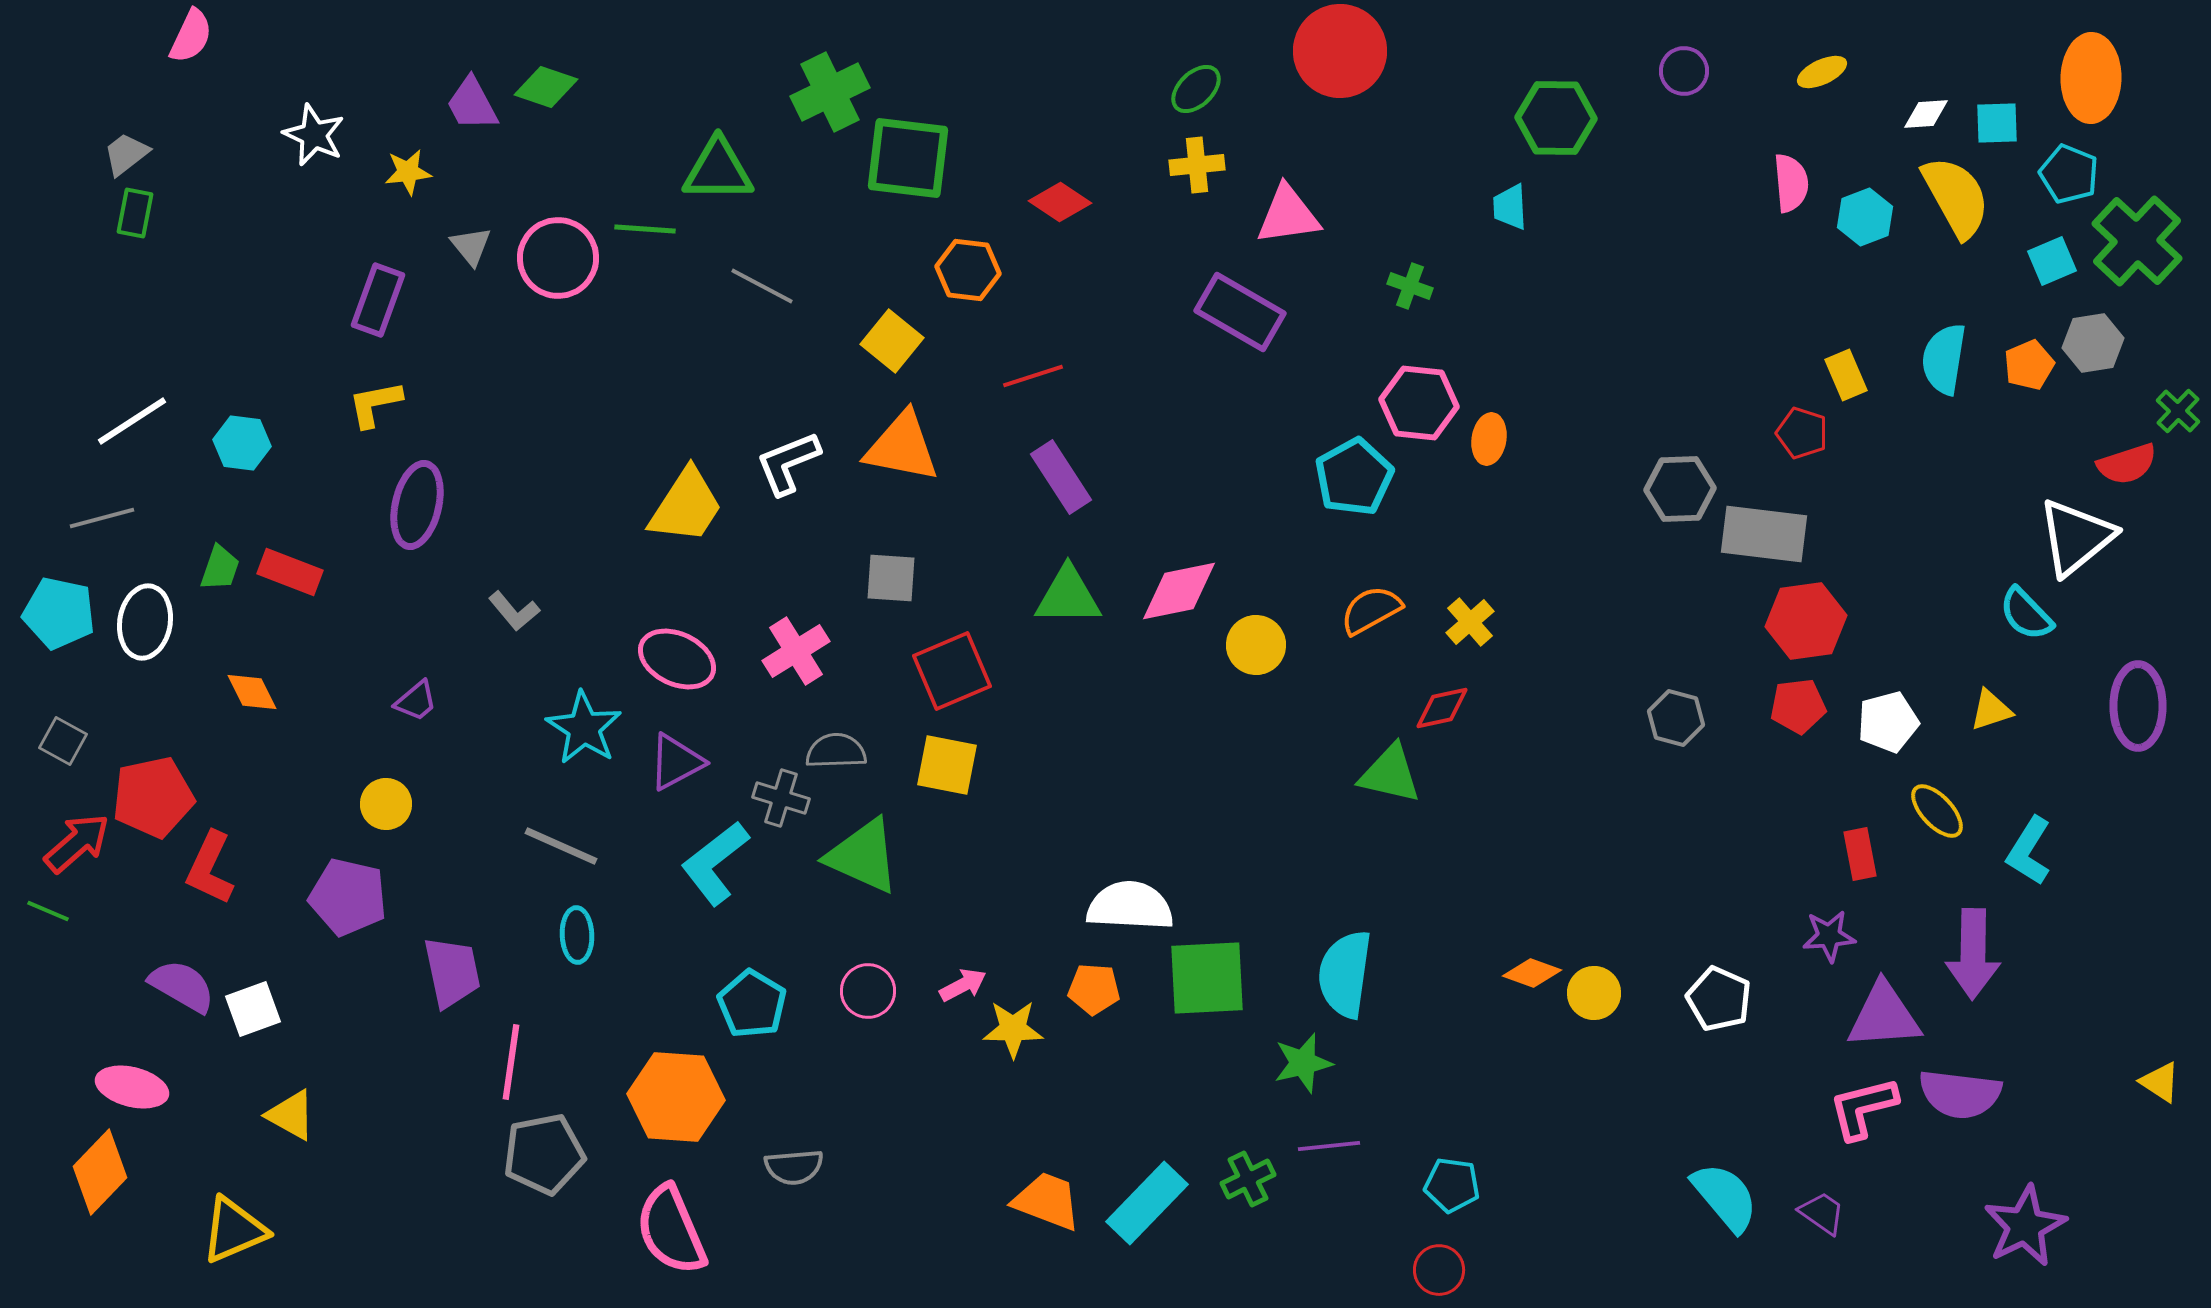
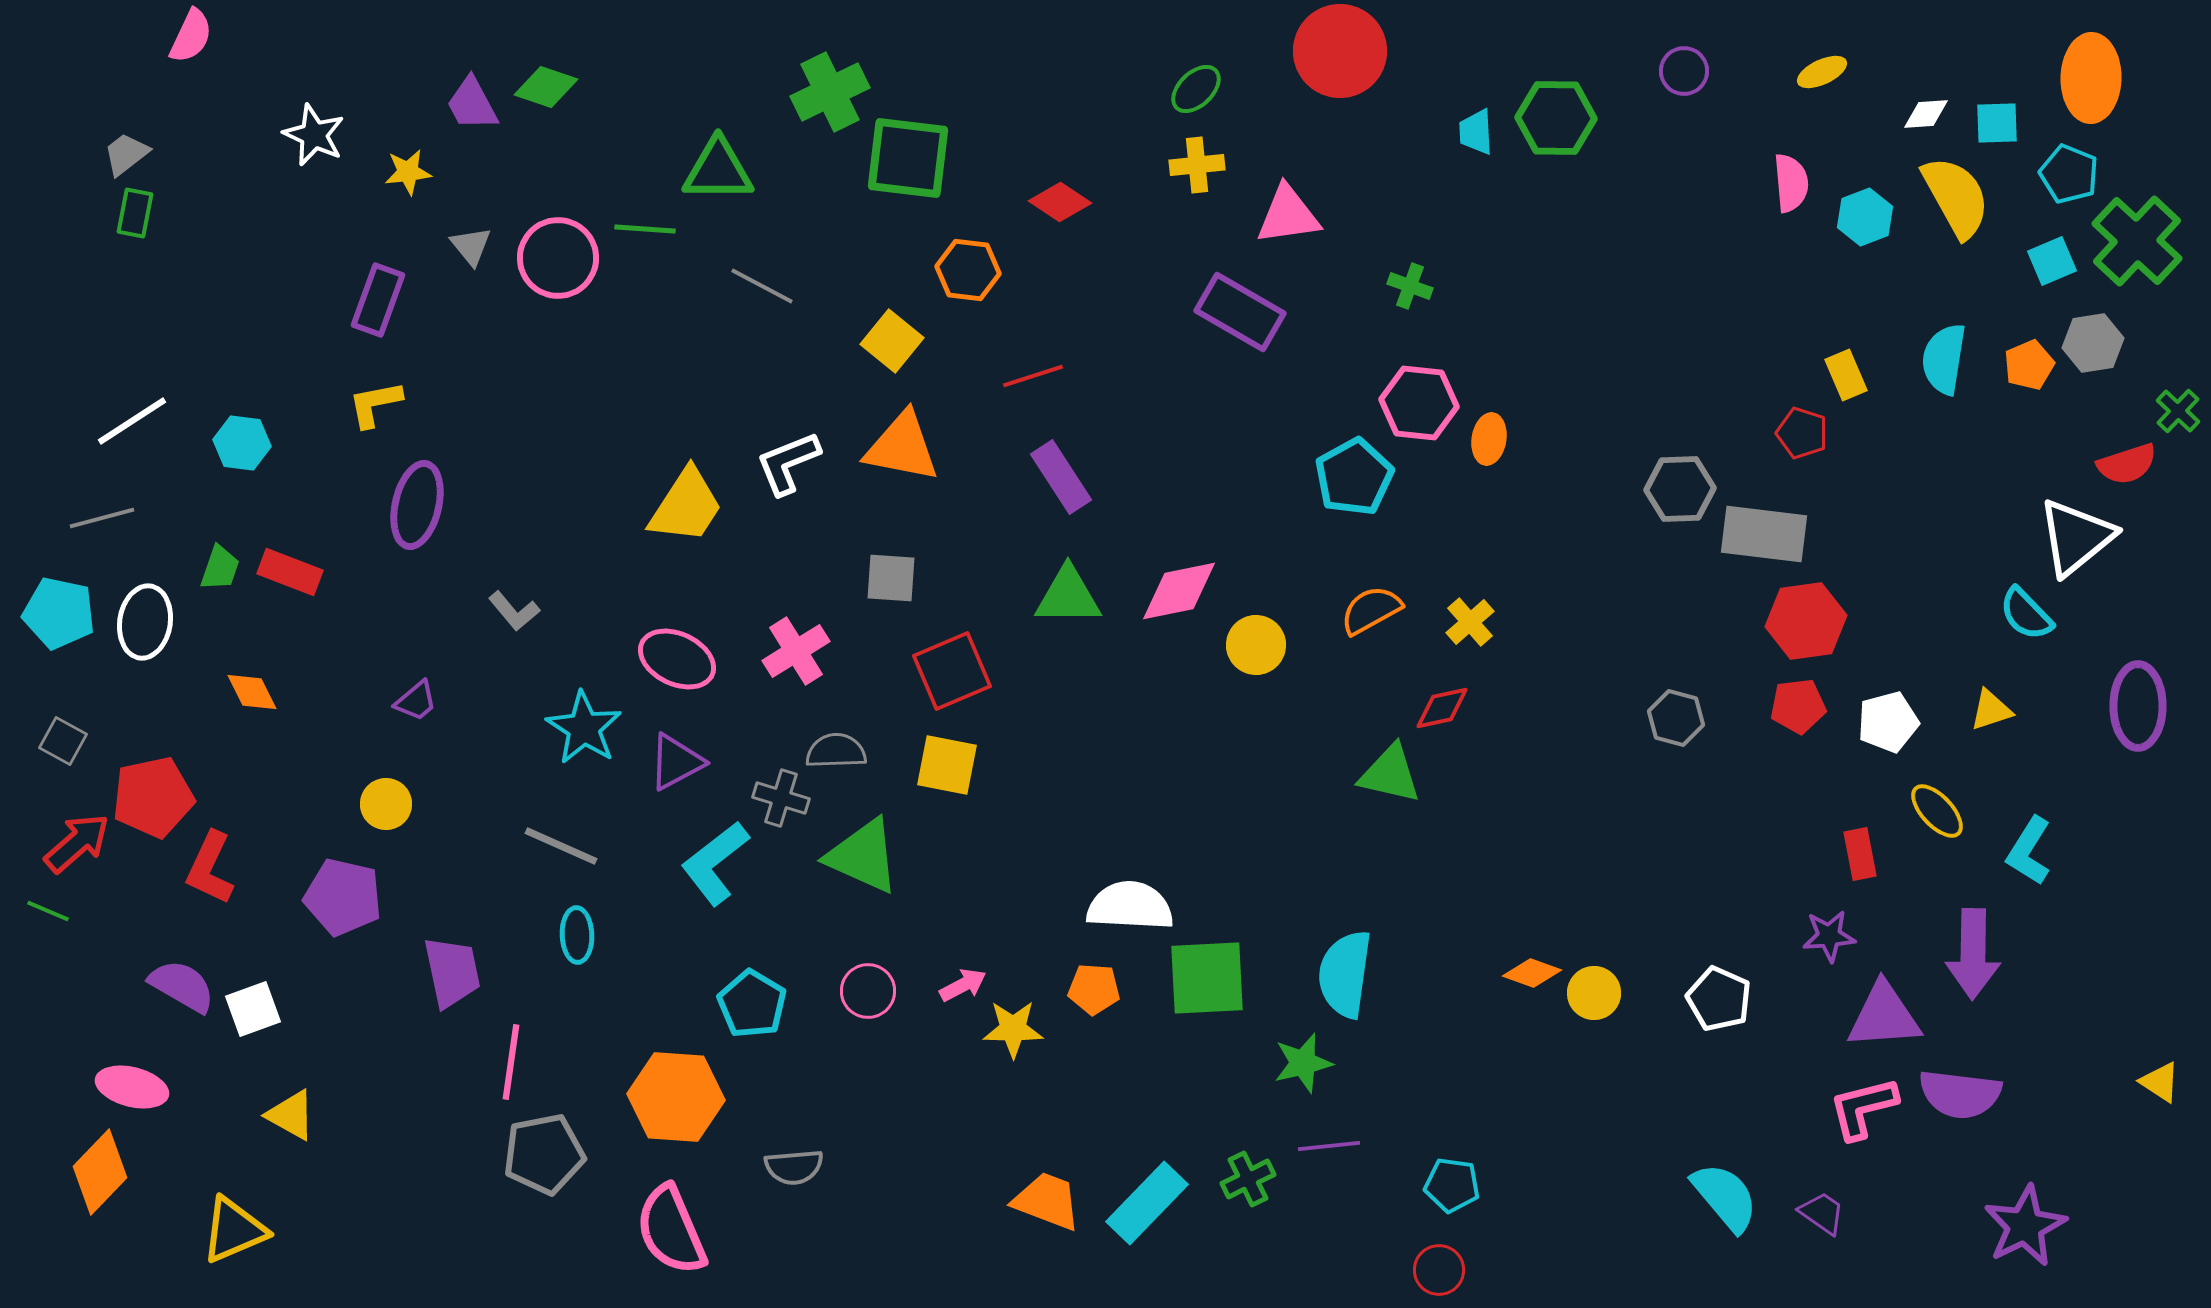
cyan trapezoid at (1510, 207): moved 34 px left, 75 px up
purple pentagon at (348, 897): moved 5 px left
